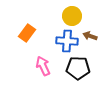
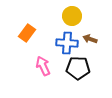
brown arrow: moved 3 px down
blue cross: moved 2 px down
